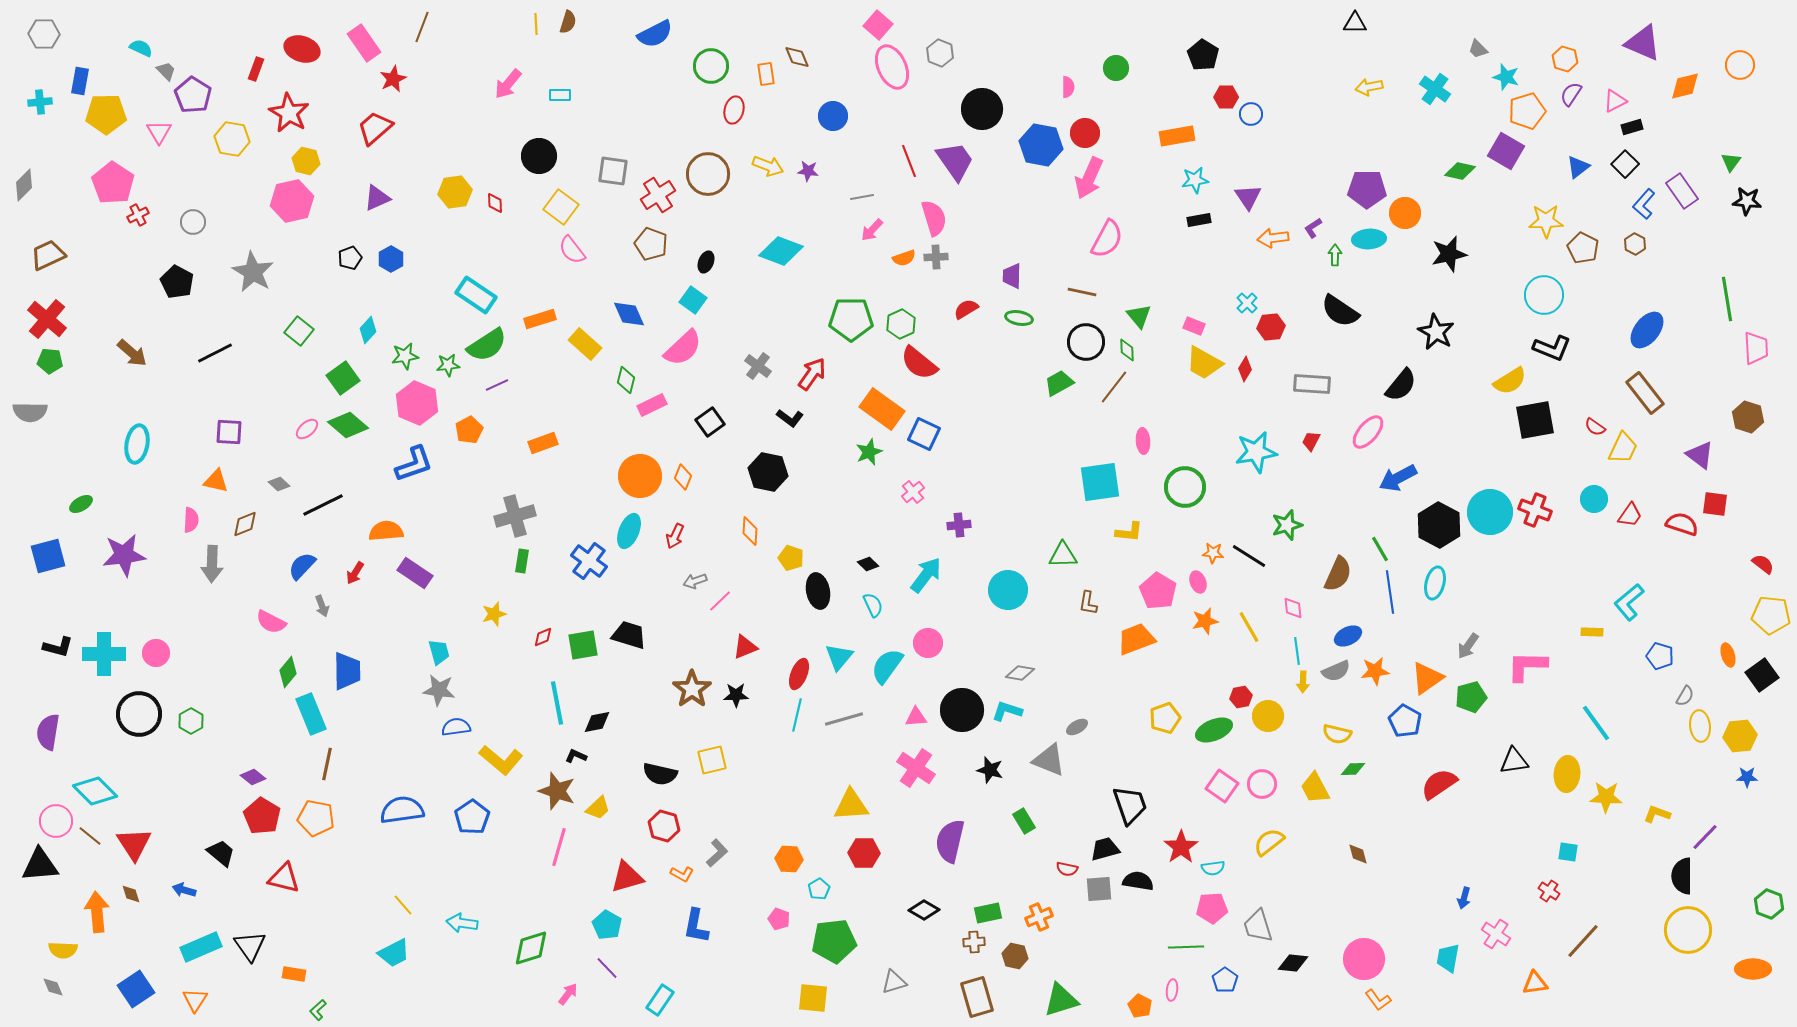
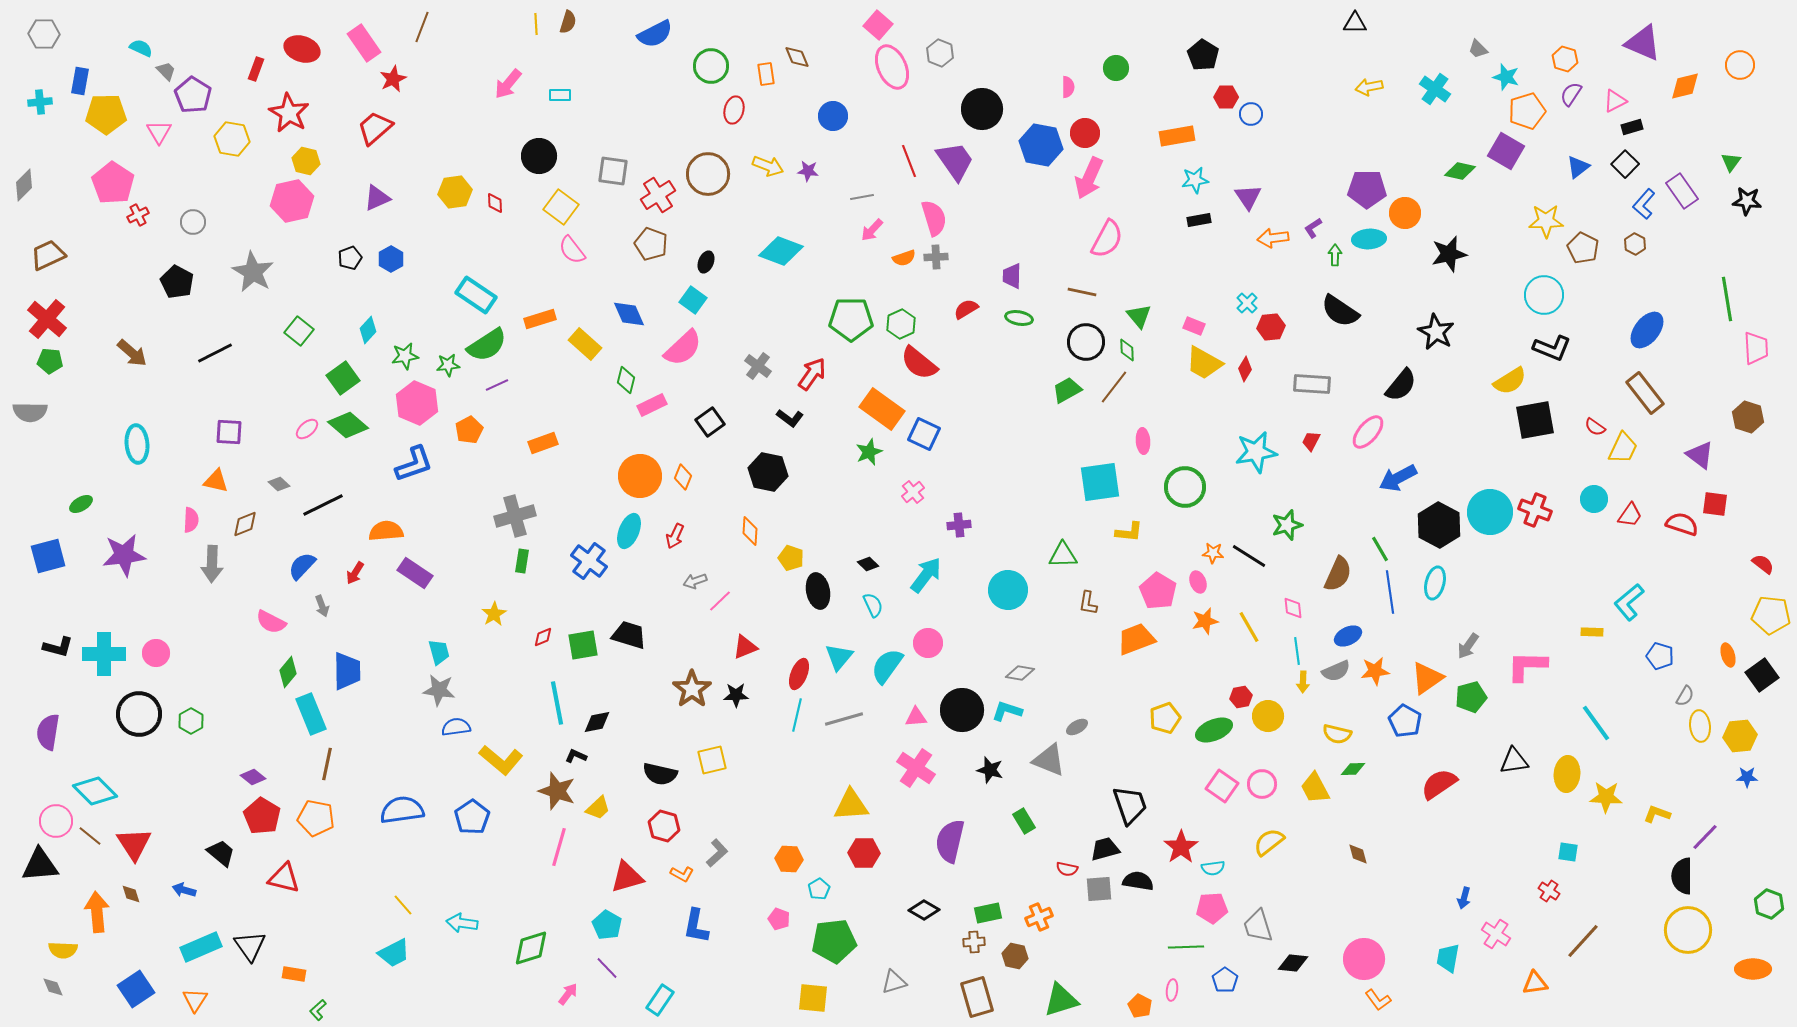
green trapezoid at (1059, 383): moved 8 px right, 7 px down
cyan ellipse at (137, 444): rotated 15 degrees counterclockwise
yellow star at (494, 614): rotated 15 degrees counterclockwise
